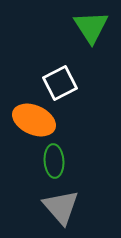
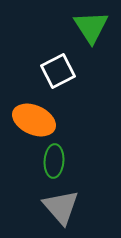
white square: moved 2 px left, 12 px up
green ellipse: rotated 8 degrees clockwise
